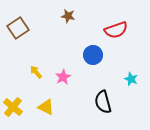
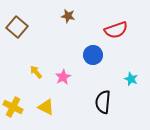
brown square: moved 1 px left, 1 px up; rotated 15 degrees counterclockwise
black semicircle: rotated 20 degrees clockwise
yellow cross: rotated 12 degrees counterclockwise
